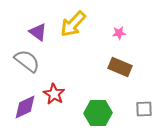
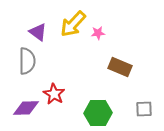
pink star: moved 21 px left
gray semicircle: rotated 52 degrees clockwise
purple diamond: moved 1 px right, 1 px down; rotated 24 degrees clockwise
